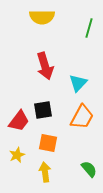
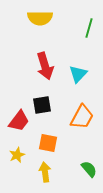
yellow semicircle: moved 2 px left, 1 px down
cyan triangle: moved 9 px up
black square: moved 1 px left, 5 px up
